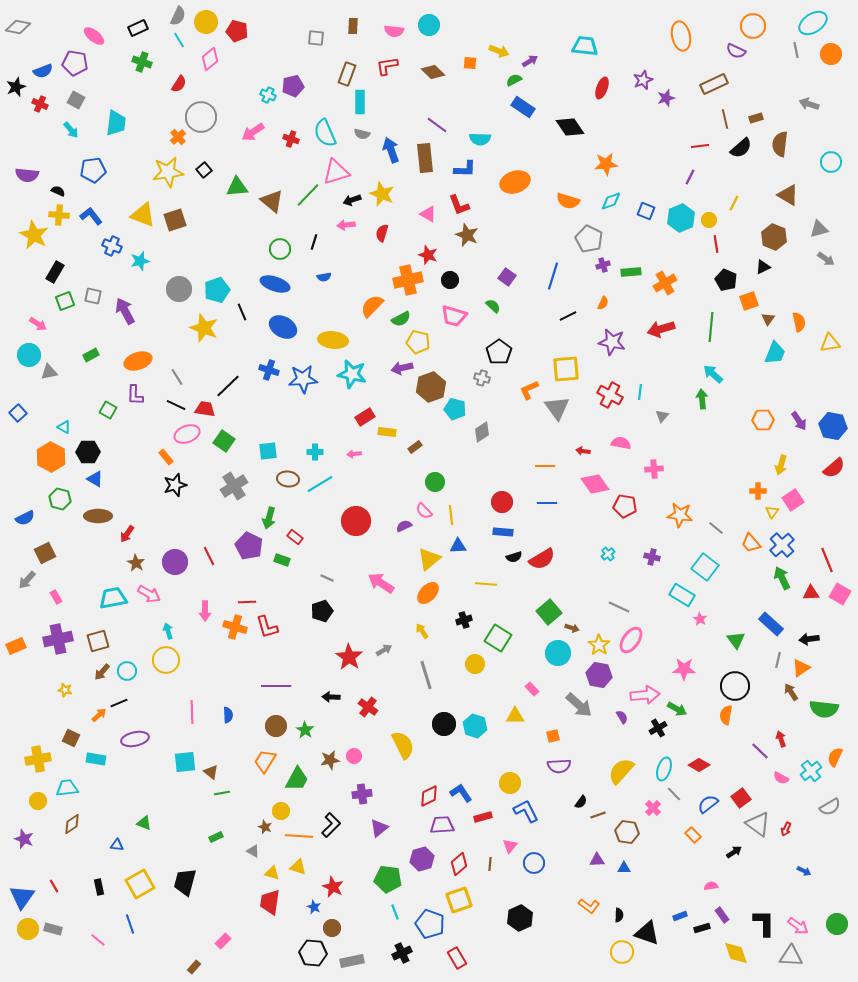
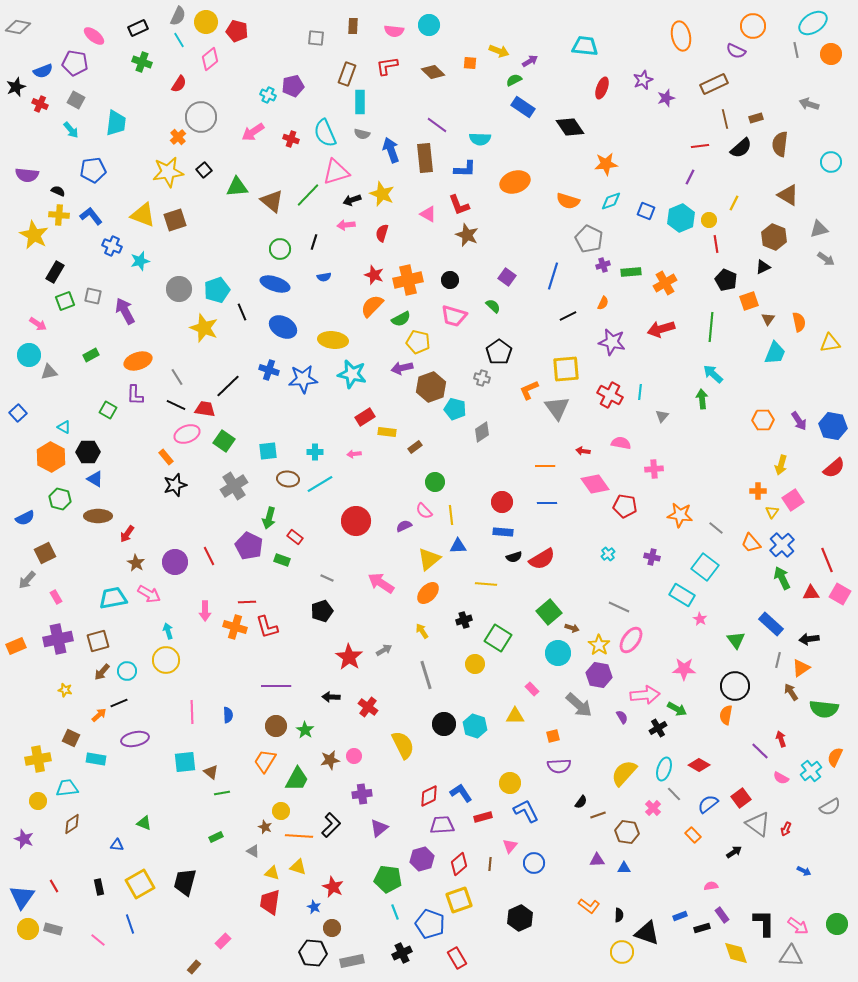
red star at (428, 255): moved 54 px left, 20 px down
yellow semicircle at (621, 771): moved 3 px right, 2 px down
